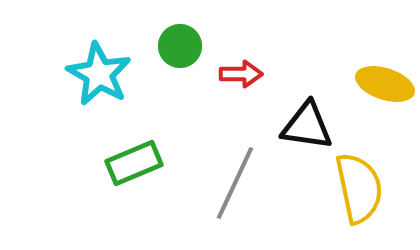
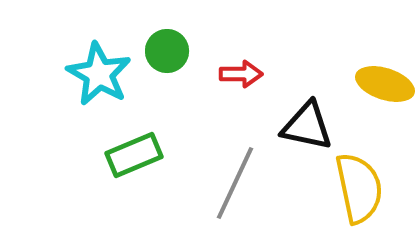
green circle: moved 13 px left, 5 px down
black triangle: rotated 4 degrees clockwise
green rectangle: moved 8 px up
